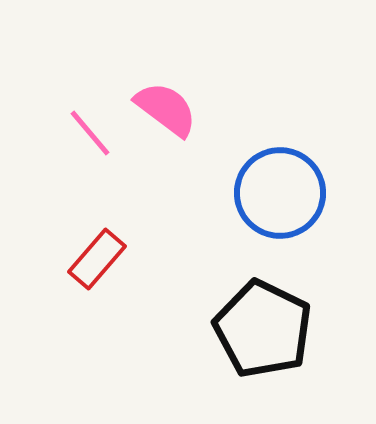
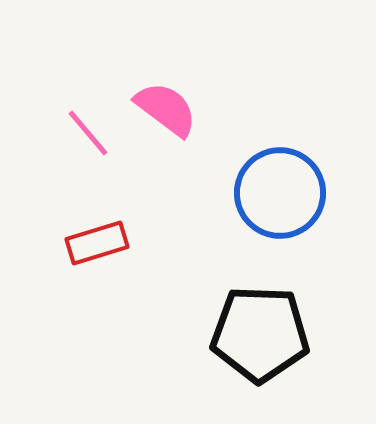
pink line: moved 2 px left
red rectangle: moved 16 px up; rotated 32 degrees clockwise
black pentagon: moved 3 px left, 5 px down; rotated 24 degrees counterclockwise
